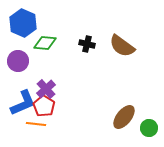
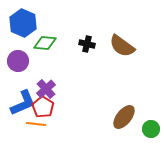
red pentagon: moved 1 px left, 1 px down
green circle: moved 2 px right, 1 px down
